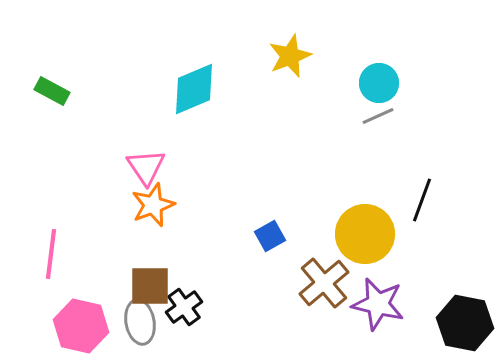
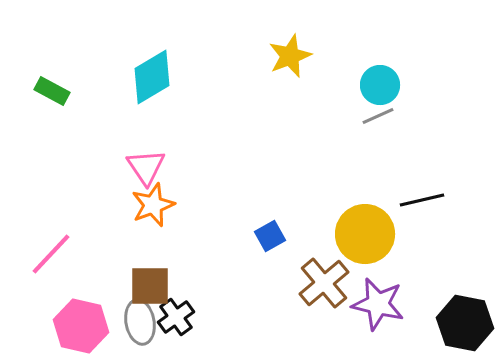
cyan circle: moved 1 px right, 2 px down
cyan diamond: moved 42 px left, 12 px up; rotated 8 degrees counterclockwise
black line: rotated 57 degrees clockwise
pink line: rotated 36 degrees clockwise
black cross: moved 8 px left, 10 px down
